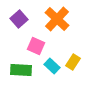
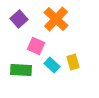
orange cross: moved 1 px left
yellow rectangle: rotated 49 degrees counterclockwise
cyan rectangle: moved 1 px up
